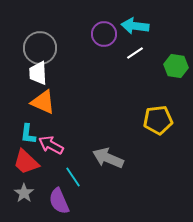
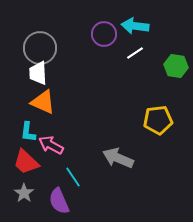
cyan L-shape: moved 2 px up
gray arrow: moved 10 px right
